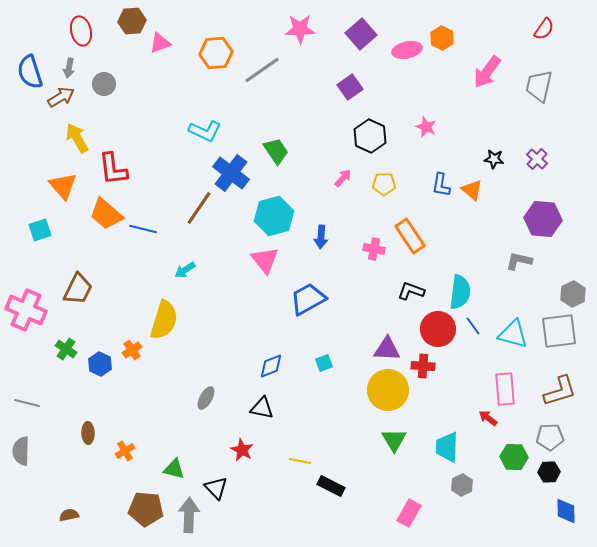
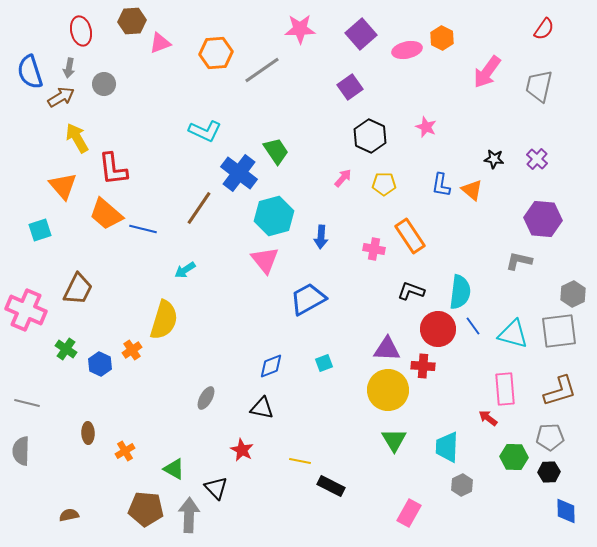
blue cross at (231, 173): moved 8 px right
green triangle at (174, 469): rotated 15 degrees clockwise
